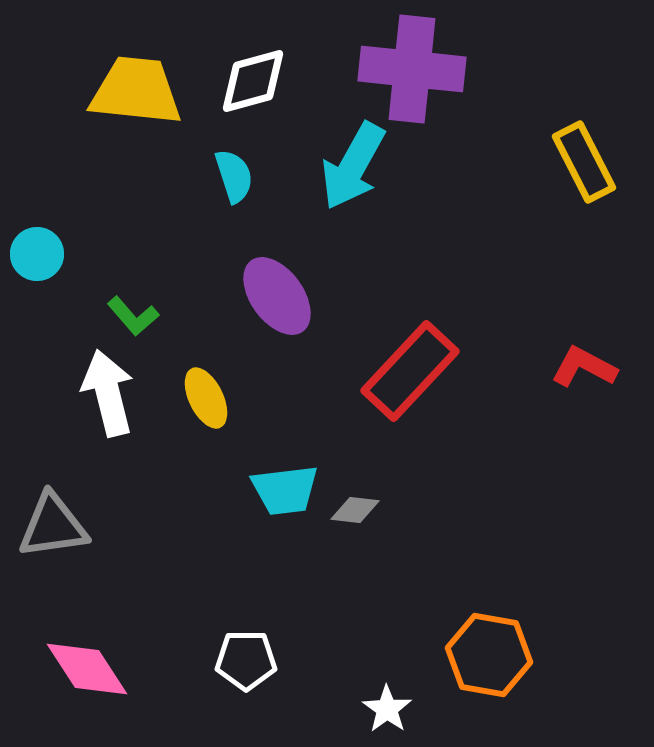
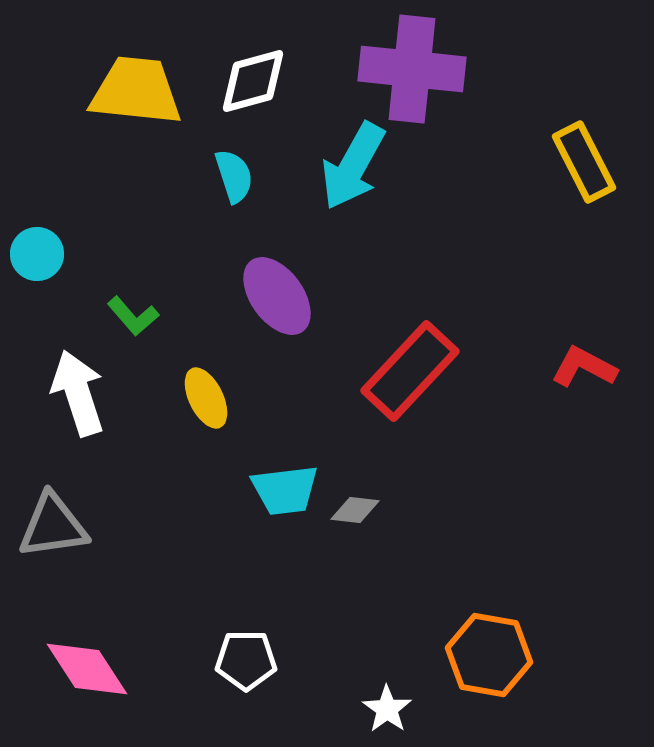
white arrow: moved 30 px left; rotated 4 degrees counterclockwise
